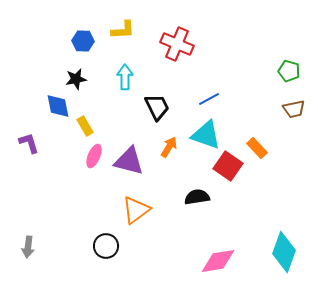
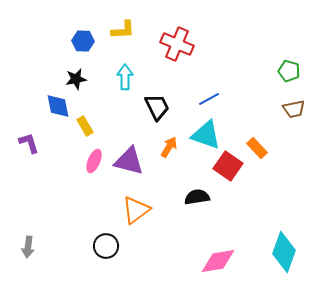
pink ellipse: moved 5 px down
